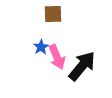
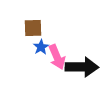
brown square: moved 20 px left, 14 px down
black arrow: moved 1 px down; rotated 52 degrees clockwise
